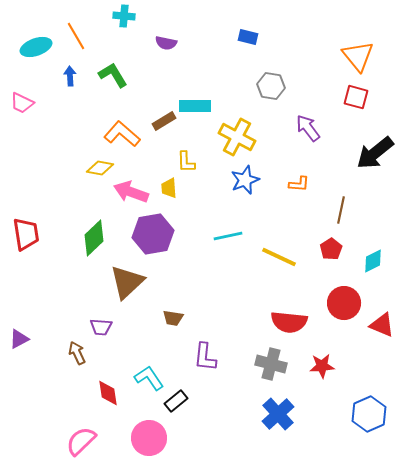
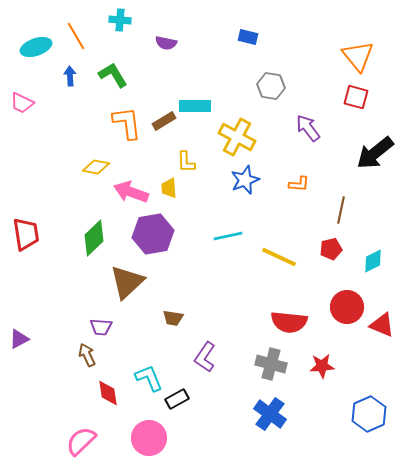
cyan cross at (124, 16): moved 4 px left, 4 px down
orange L-shape at (122, 134): moved 5 px right, 11 px up; rotated 42 degrees clockwise
yellow diamond at (100, 168): moved 4 px left, 1 px up
red pentagon at (331, 249): rotated 20 degrees clockwise
red circle at (344, 303): moved 3 px right, 4 px down
brown arrow at (77, 353): moved 10 px right, 2 px down
purple L-shape at (205, 357): rotated 28 degrees clockwise
cyan L-shape at (149, 378): rotated 12 degrees clockwise
black rectangle at (176, 401): moved 1 px right, 2 px up; rotated 10 degrees clockwise
blue cross at (278, 414): moved 8 px left; rotated 12 degrees counterclockwise
